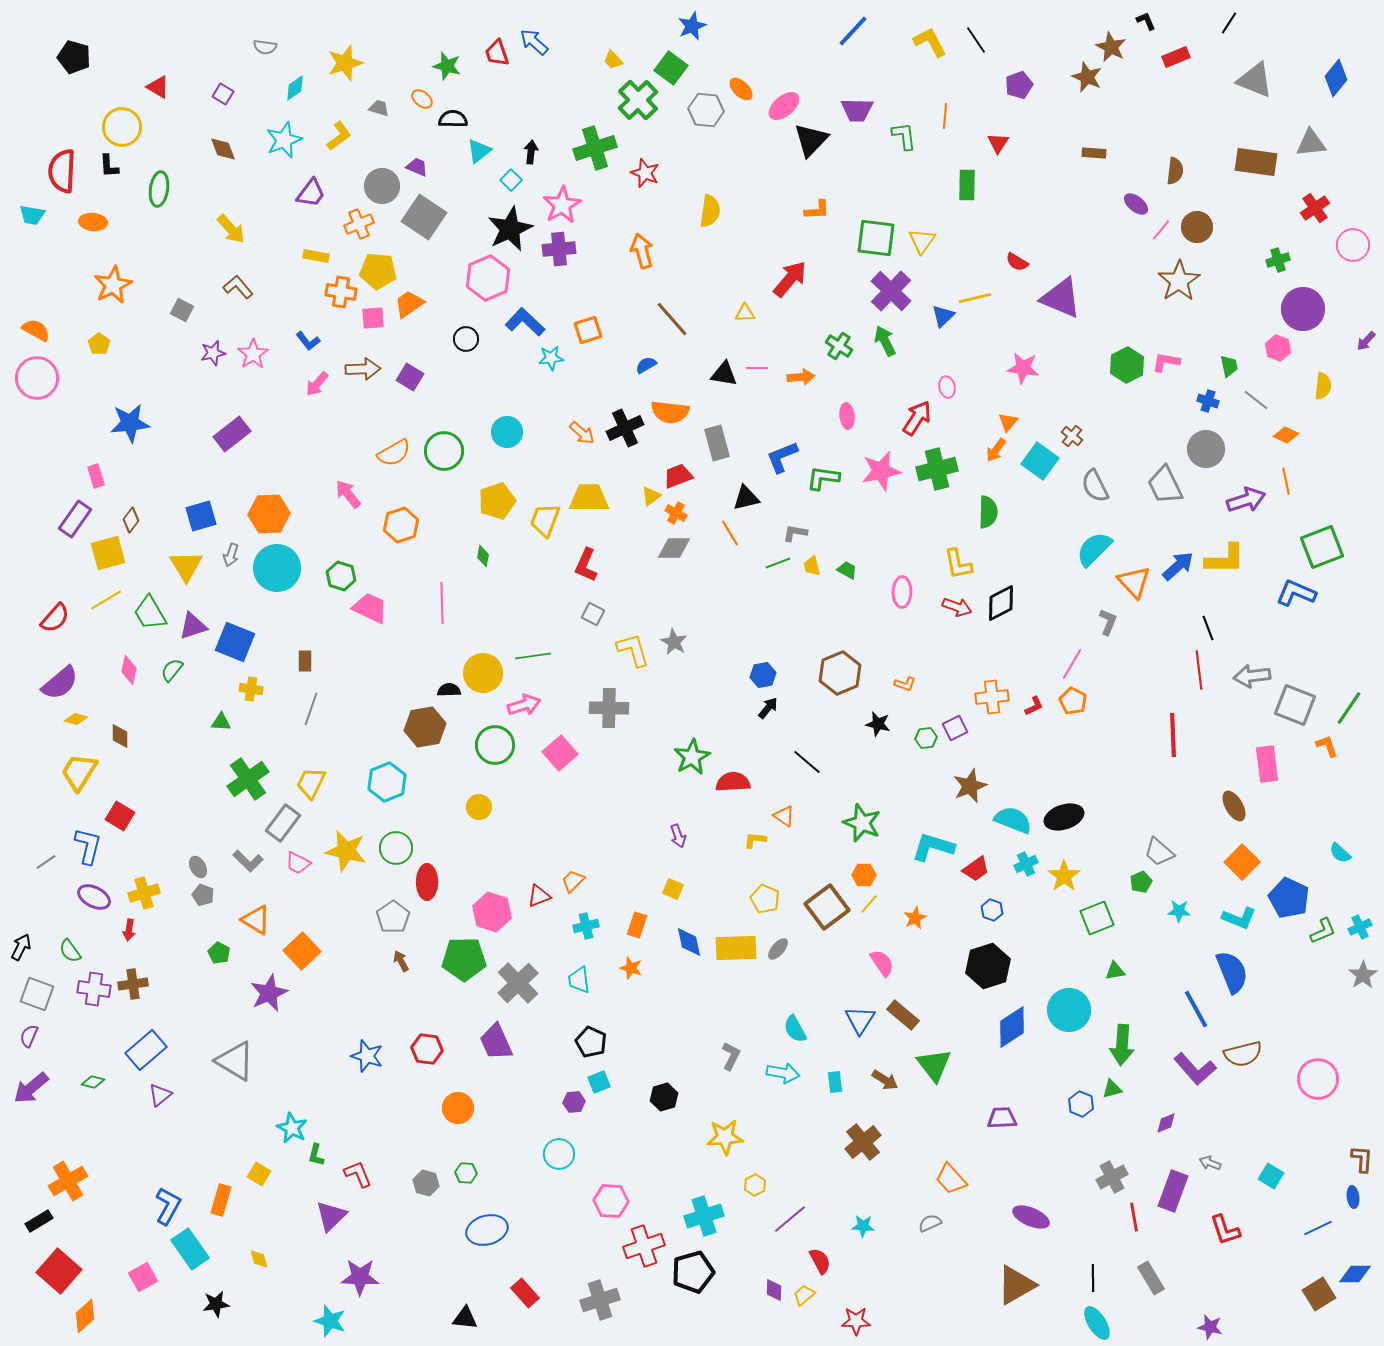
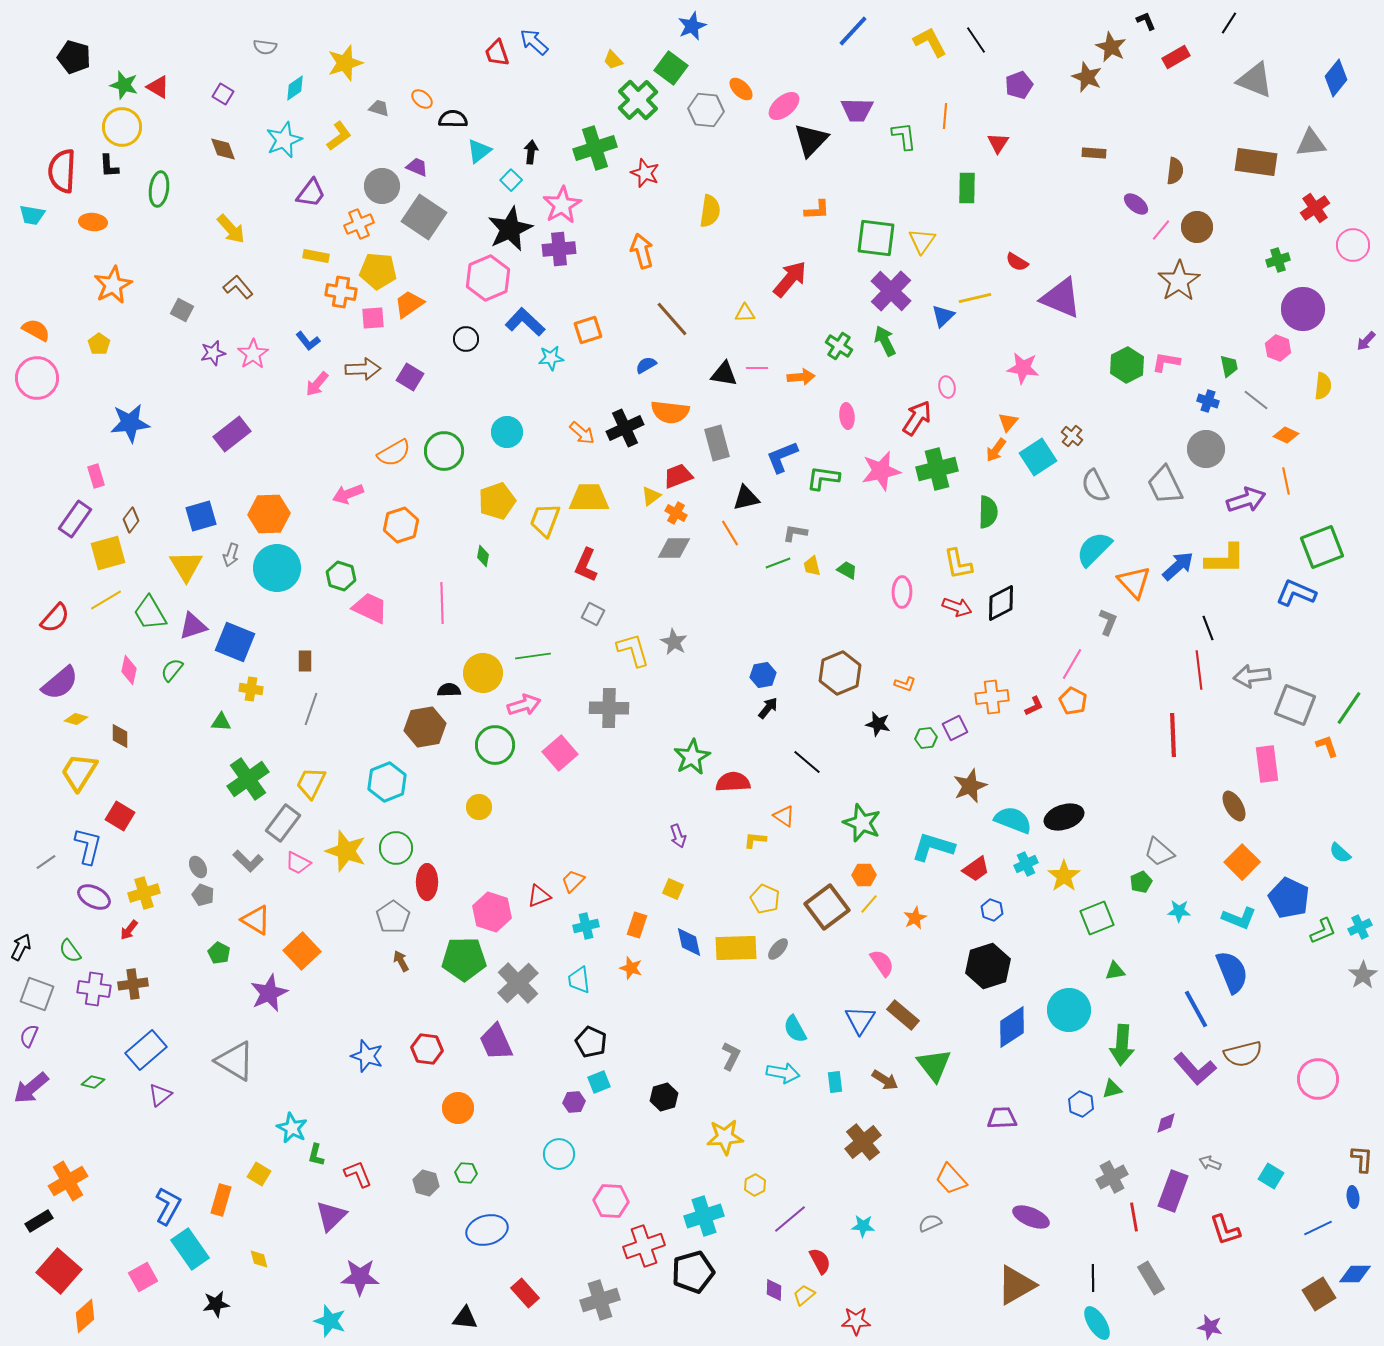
red rectangle at (1176, 57): rotated 8 degrees counterclockwise
green star at (447, 66): moved 323 px left, 19 px down
green rectangle at (967, 185): moved 3 px down
cyan square at (1040, 461): moved 2 px left, 4 px up; rotated 21 degrees clockwise
pink arrow at (348, 494): rotated 72 degrees counterclockwise
yellow star at (346, 851): rotated 6 degrees clockwise
red arrow at (129, 930): rotated 30 degrees clockwise
